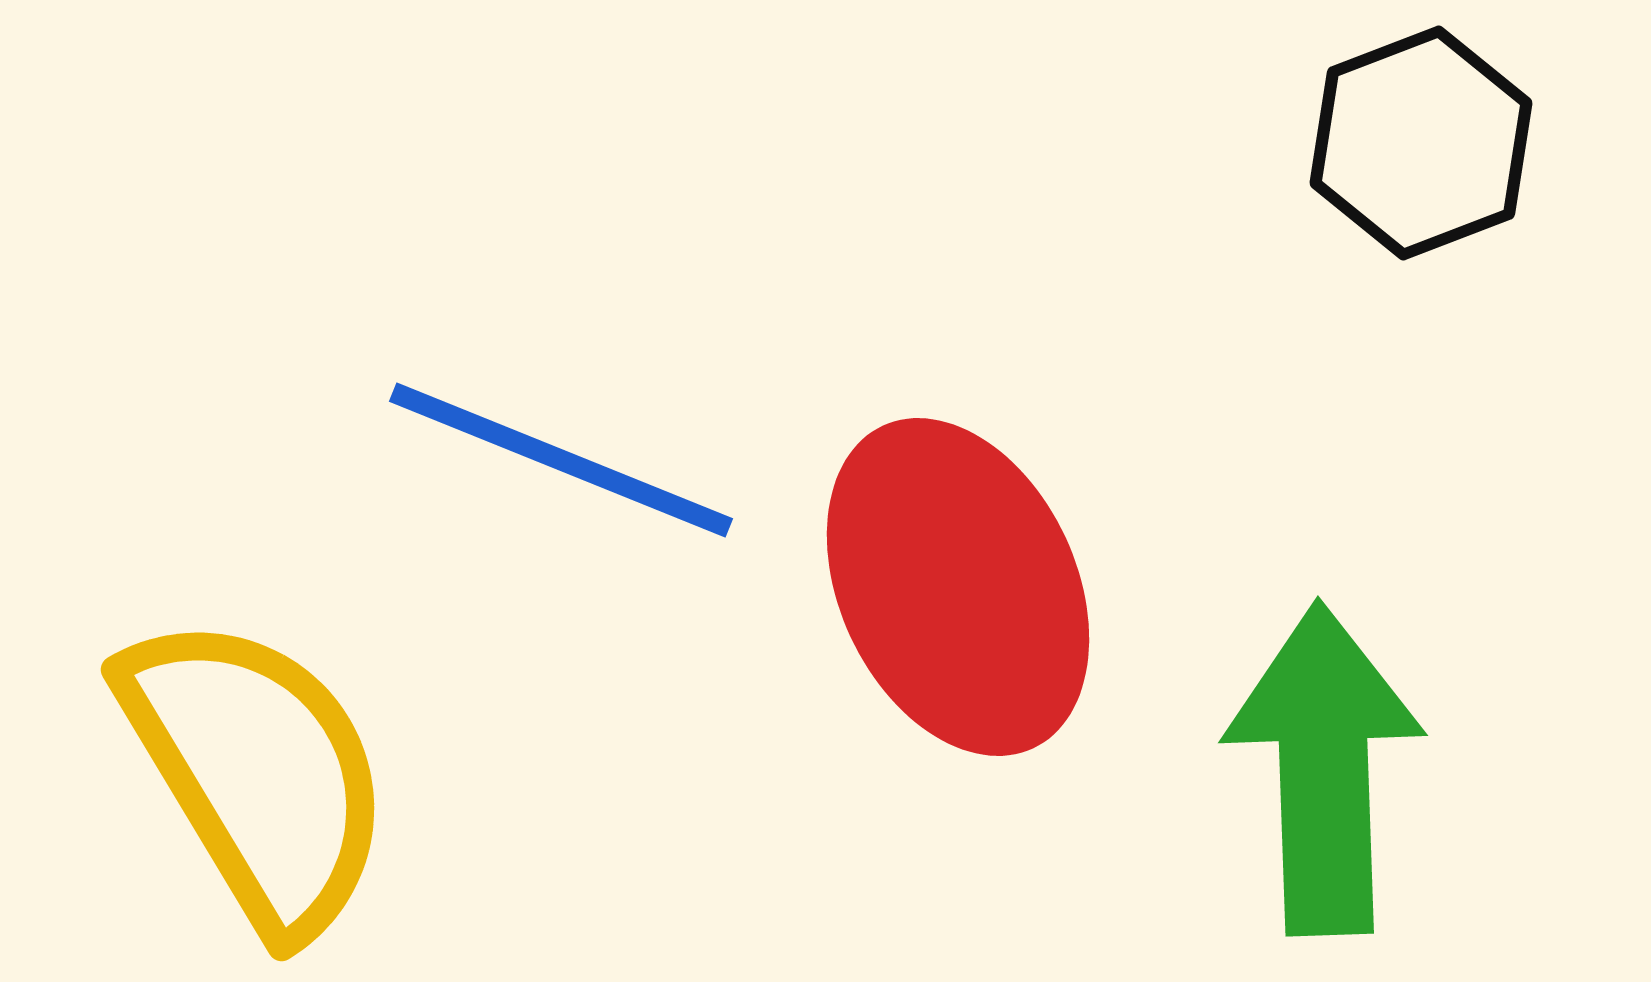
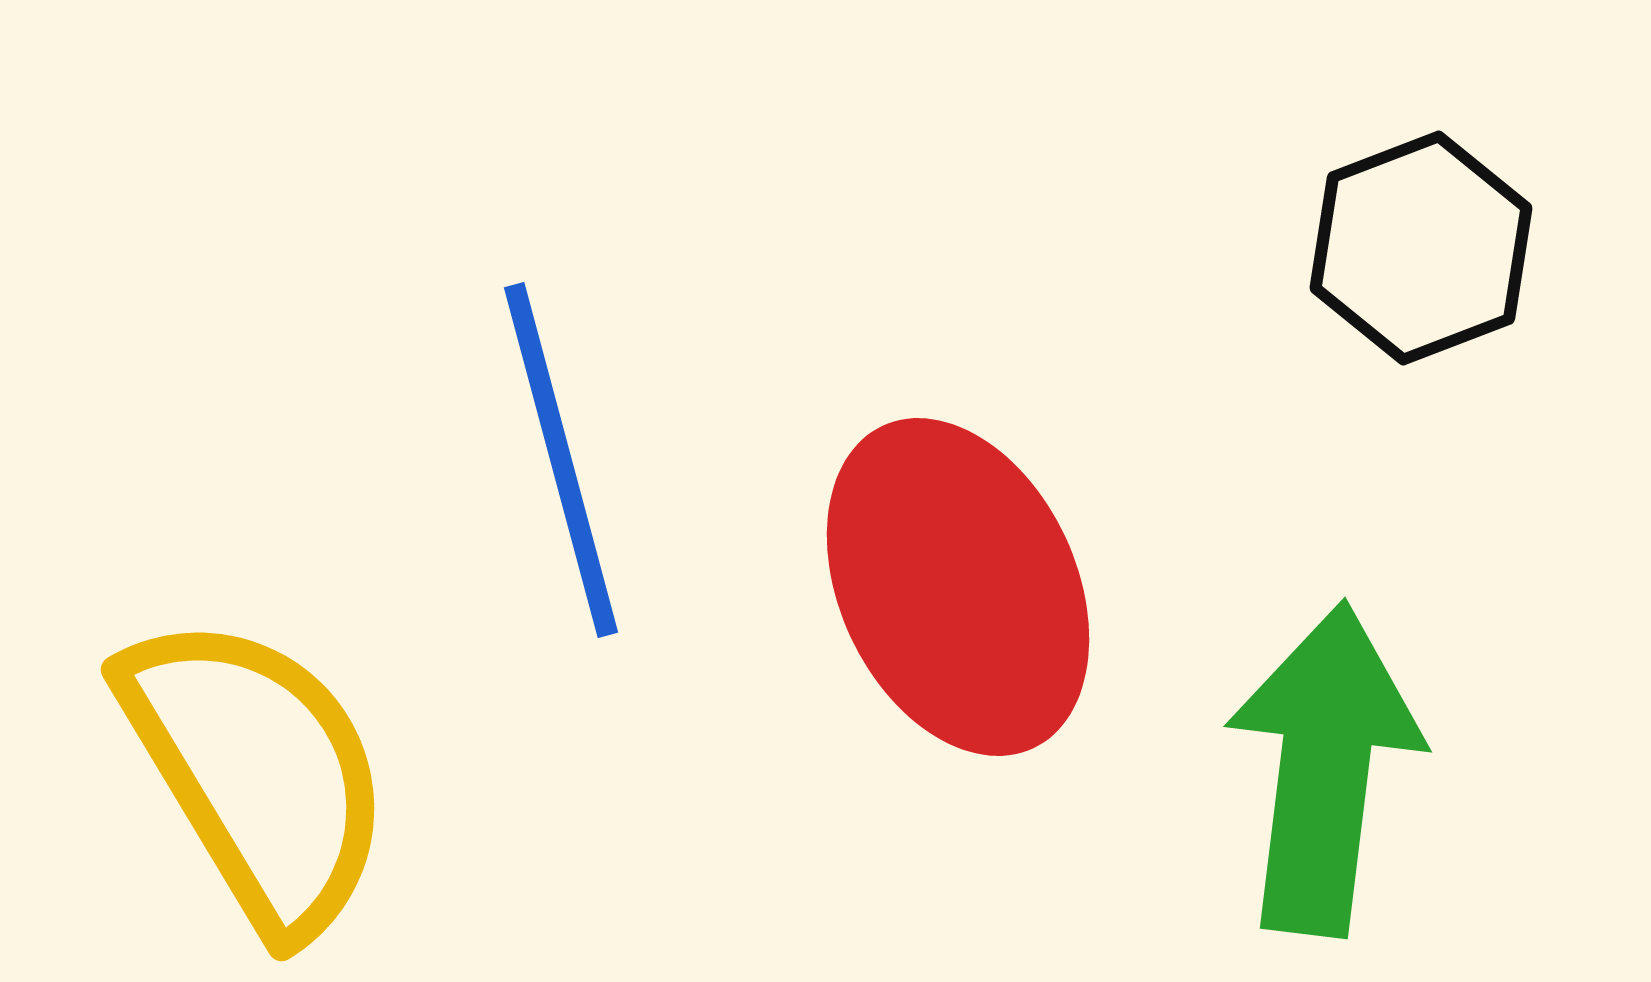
black hexagon: moved 105 px down
blue line: rotated 53 degrees clockwise
green arrow: rotated 9 degrees clockwise
